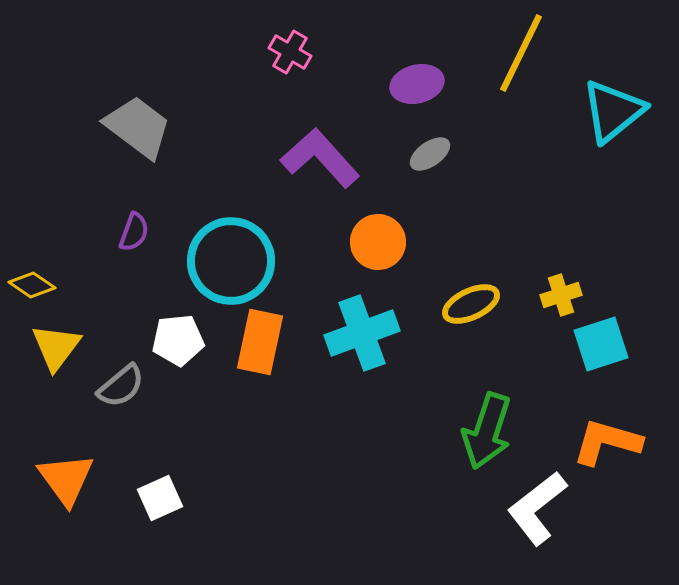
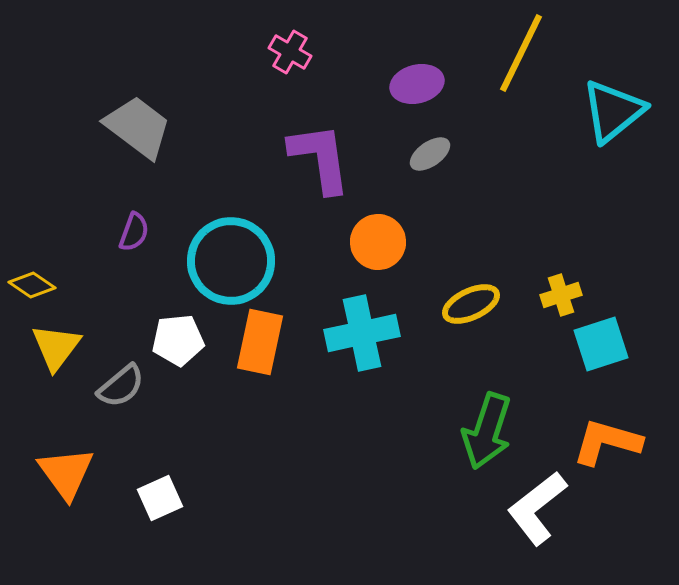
purple L-shape: rotated 34 degrees clockwise
cyan cross: rotated 8 degrees clockwise
orange triangle: moved 6 px up
